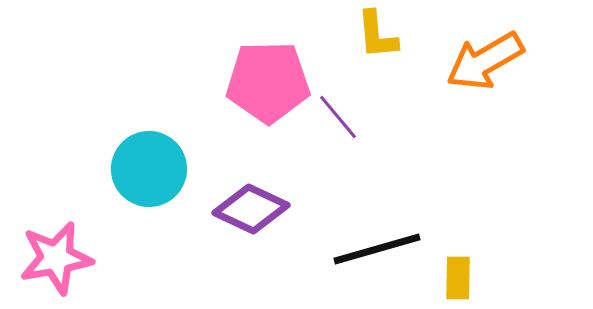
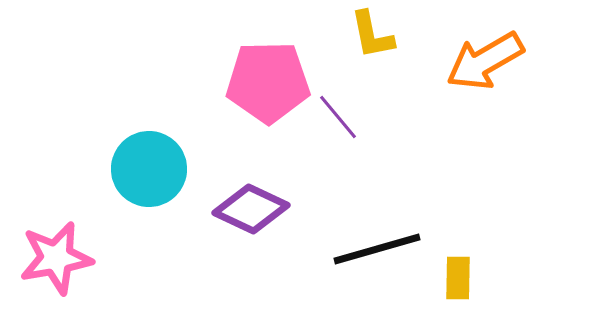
yellow L-shape: moved 5 px left; rotated 6 degrees counterclockwise
